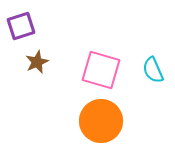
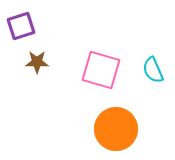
brown star: rotated 25 degrees clockwise
orange circle: moved 15 px right, 8 px down
